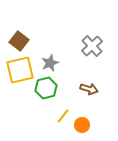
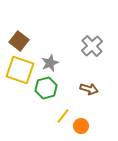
yellow square: rotated 32 degrees clockwise
orange circle: moved 1 px left, 1 px down
